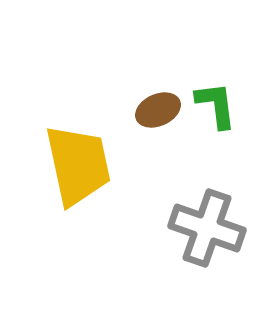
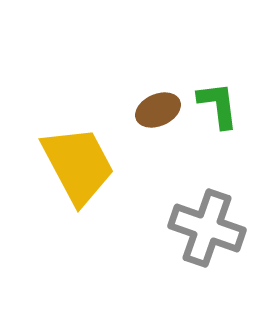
green L-shape: moved 2 px right
yellow trapezoid: rotated 16 degrees counterclockwise
